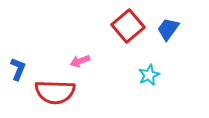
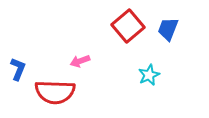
blue trapezoid: rotated 15 degrees counterclockwise
